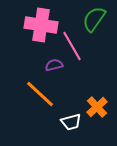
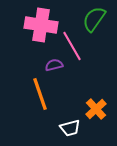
orange line: rotated 28 degrees clockwise
orange cross: moved 1 px left, 2 px down
white trapezoid: moved 1 px left, 6 px down
